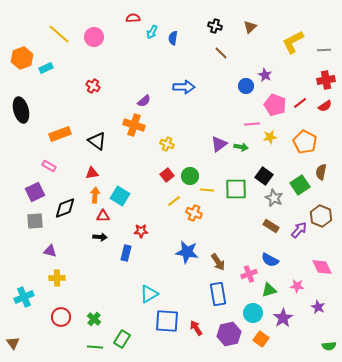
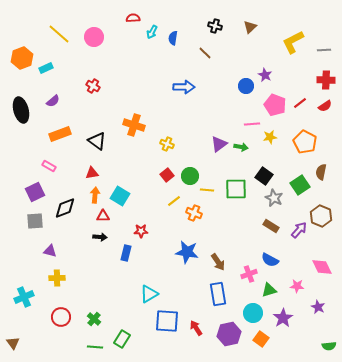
brown line at (221, 53): moved 16 px left
red cross at (326, 80): rotated 12 degrees clockwise
purple semicircle at (144, 101): moved 91 px left
